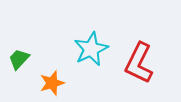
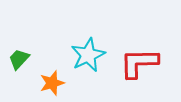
cyan star: moved 3 px left, 6 px down
red L-shape: rotated 63 degrees clockwise
